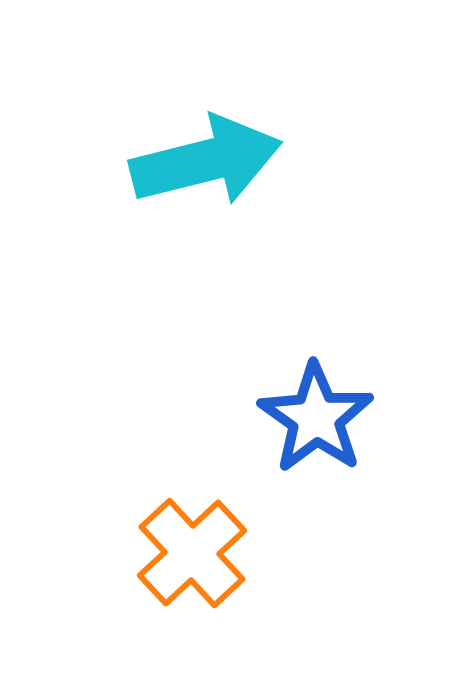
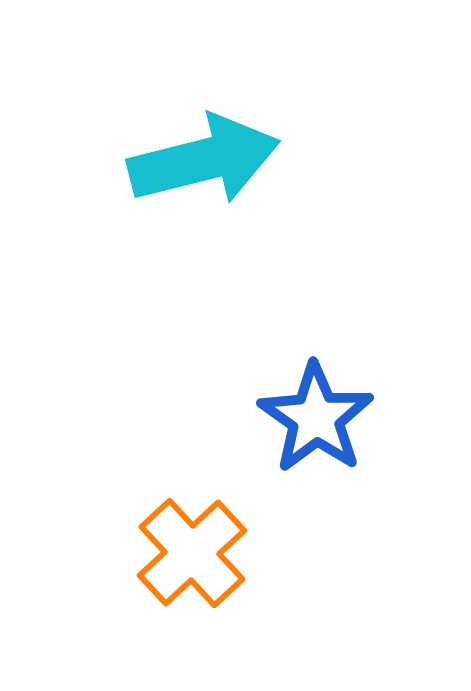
cyan arrow: moved 2 px left, 1 px up
